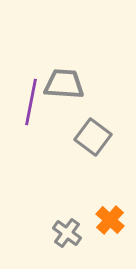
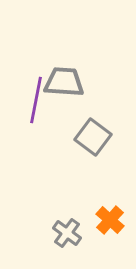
gray trapezoid: moved 2 px up
purple line: moved 5 px right, 2 px up
